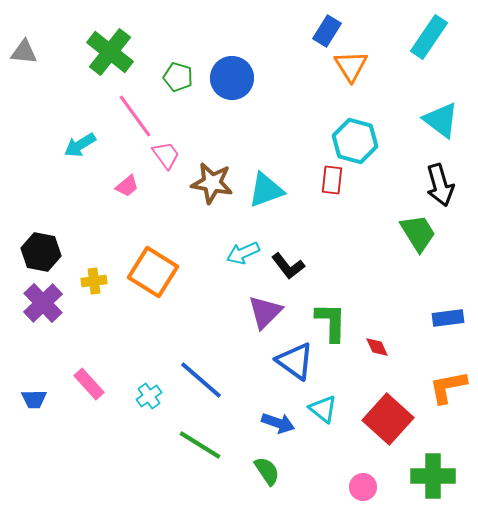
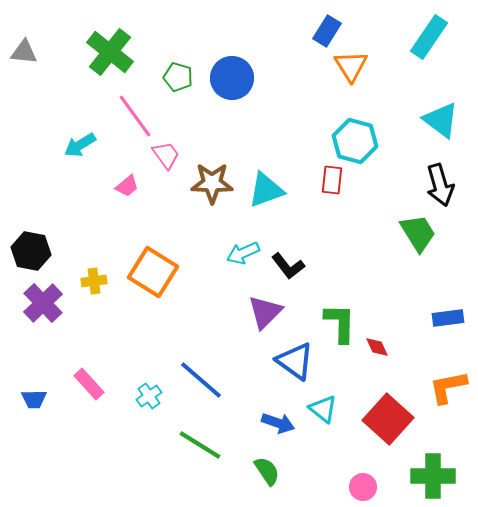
brown star at (212, 183): rotated 9 degrees counterclockwise
black hexagon at (41, 252): moved 10 px left, 1 px up
green L-shape at (331, 322): moved 9 px right, 1 px down
